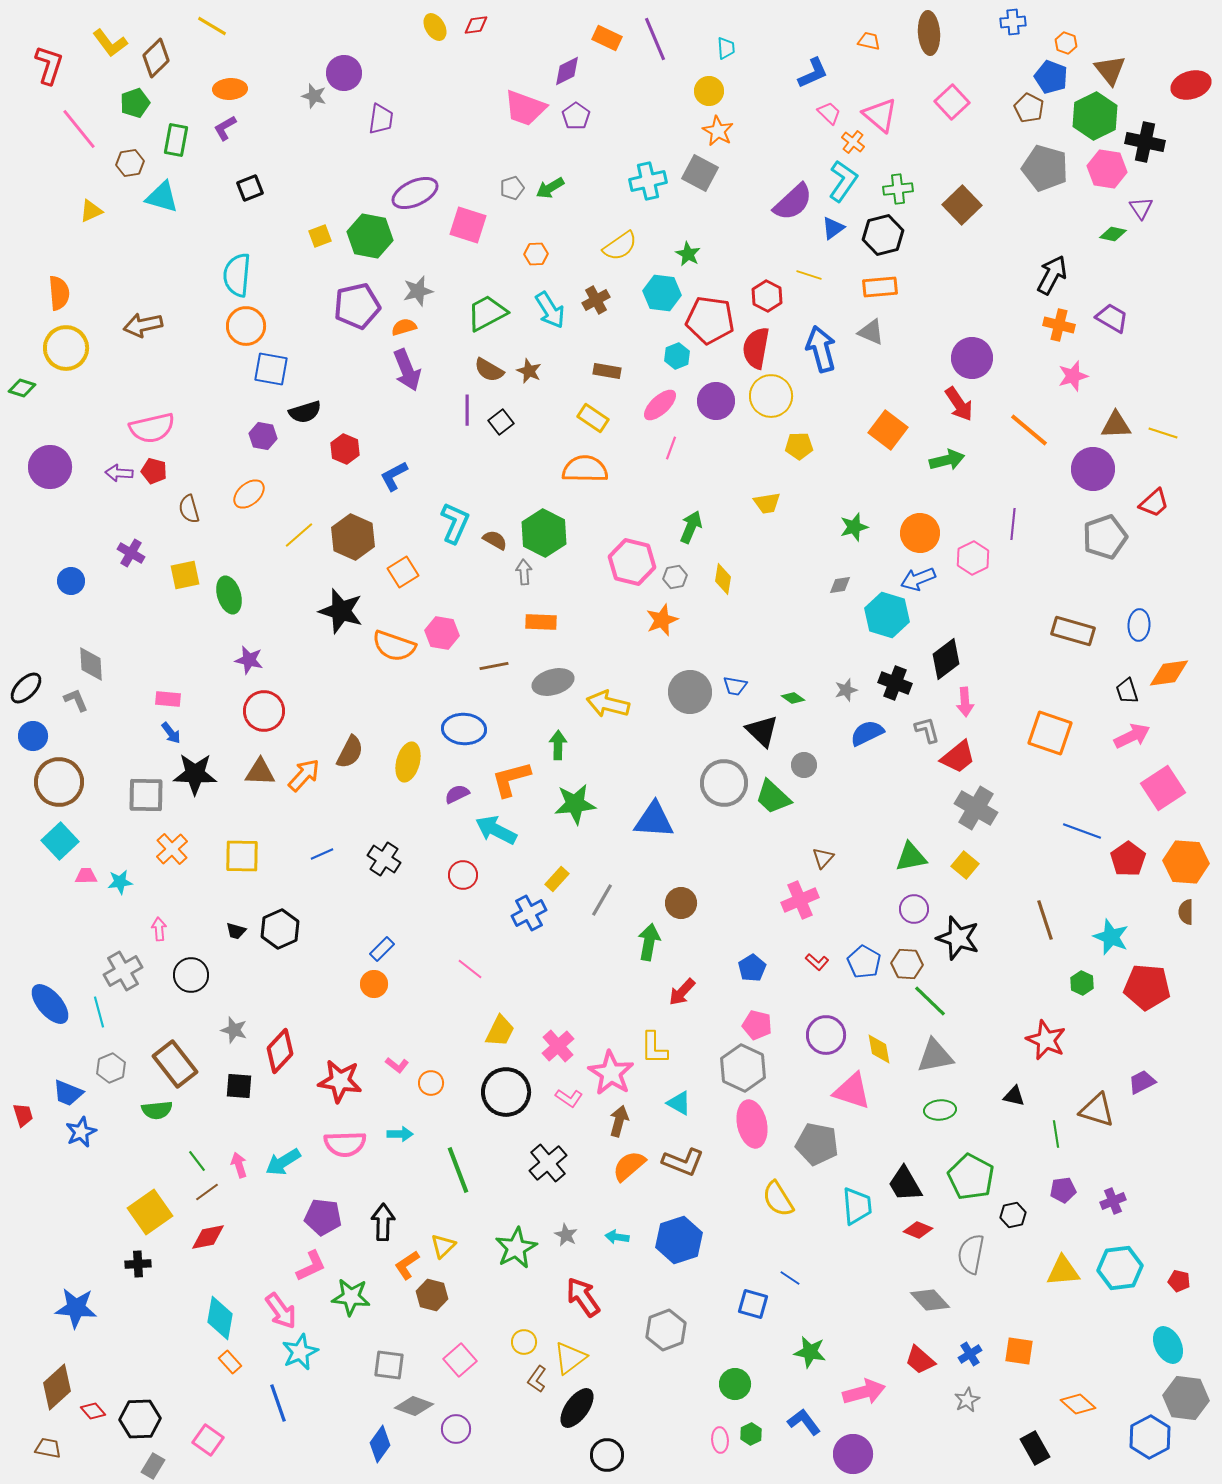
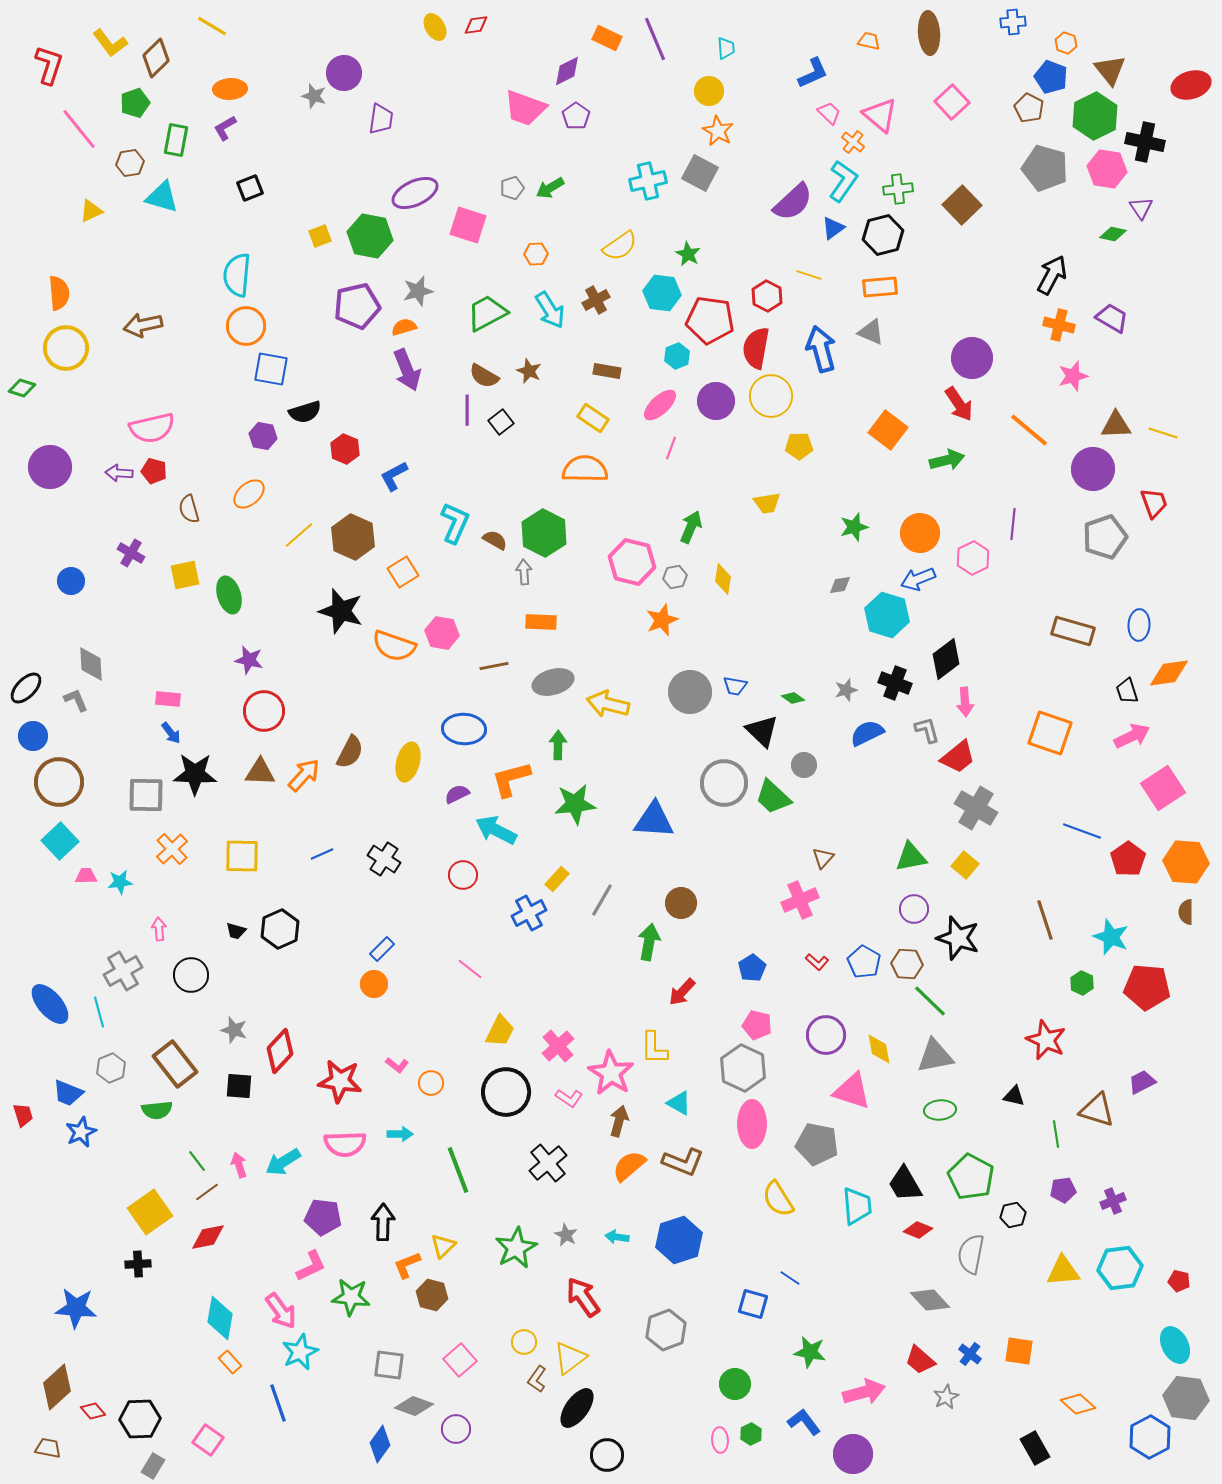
brown semicircle at (489, 370): moved 5 px left, 6 px down
red trapezoid at (1154, 503): rotated 68 degrees counterclockwise
pink ellipse at (752, 1124): rotated 12 degrees clockwise
orange L-shape at (407, 1265): rotated 12 degrees clockwise
cyan ellipse at (1168, 1345): moved 7 px right
blue cross at (970, 1354): rotated 20 degrees counterclockwise
gray star at (967, 1400): moved 21 px left, 3 px up
